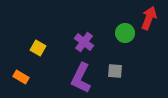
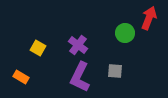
purple cross: moved 6 px left, 3 px down
purple L-shape: moved 1 px left, 1 px up
